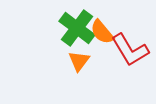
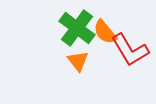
orange semicircle: moved 3 px right
orange triangle: moved 1 px left; rotated 15 degrees counterclockwise
